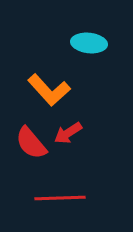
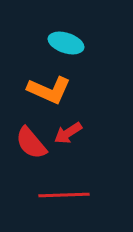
cyan ellipse: moved 23 px left; rotated 12 degrees clockwise
orange L-shape: rotated 24 degrees counterclockwise
red line: moved 4 px right, 3 px up
